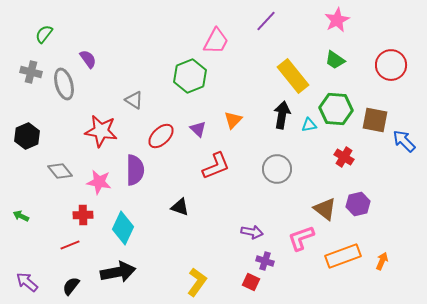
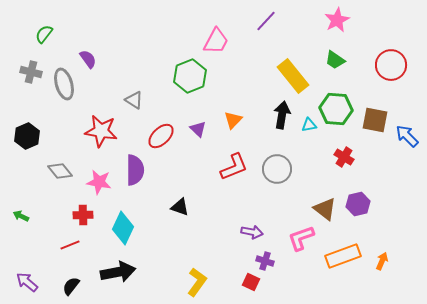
blue arrow at (404, 141): moved 3 px right, 5 px up
red L-shape at (216, 166): moved 18 px right, 1 px down
